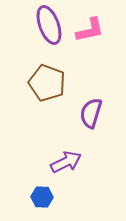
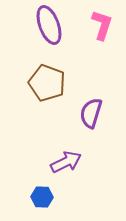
pink L-shape: moved 12 px right, 5 px up; rotated 60 degrees counterclockwise
